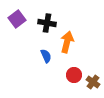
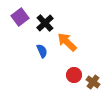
purple square: moved 3 px right, 2 px up
black cross: moved 2 px left; rotated 36 degrees clockwise
orange arrow: rotated 60 degrees counterclockwise
blue semicircle: moved 4 px left, 5 px up
